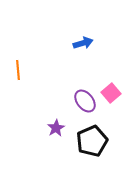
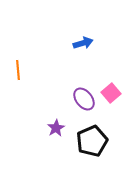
purple ellipse: moved 1 px left, 2 px up
